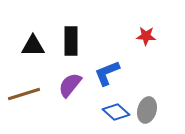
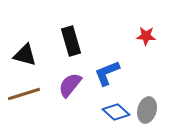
black rectangle: rotated 16 degrees counterclockwise
black triangle: moved 8 px left, 9 px down; rotated 15 degrees clockwise
